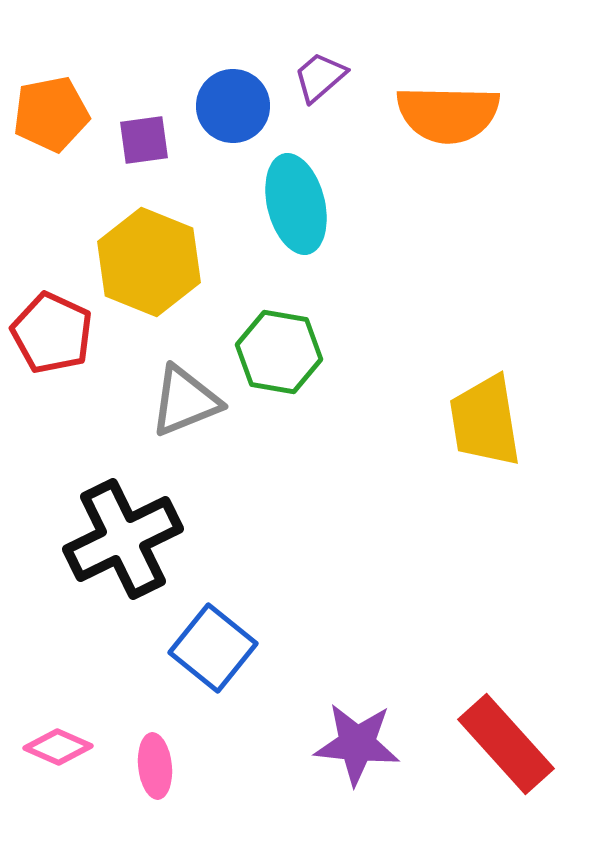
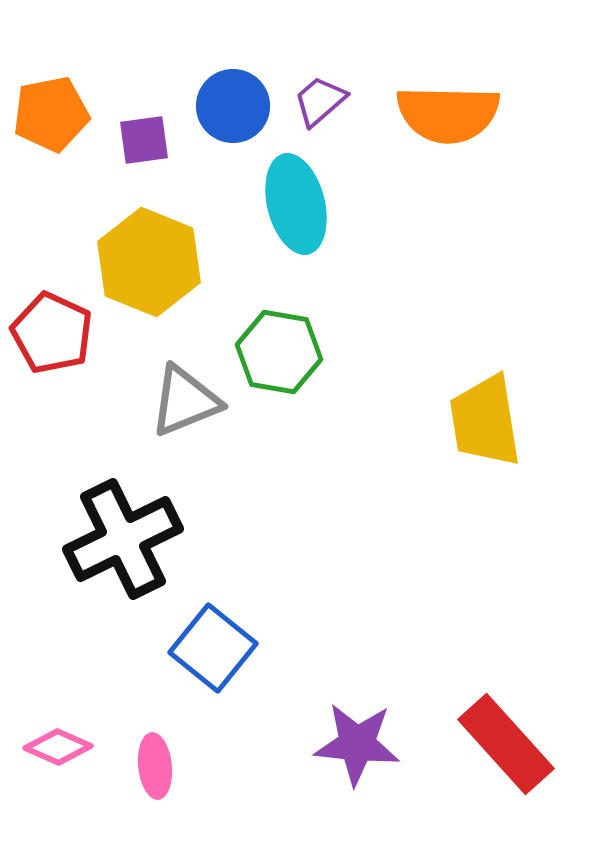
purple trapezoid: moved 24 px down
